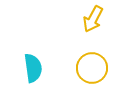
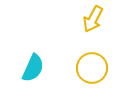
cyan semicircle: rotated 32 degrees clockwise
